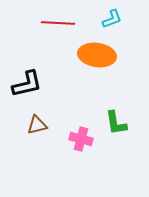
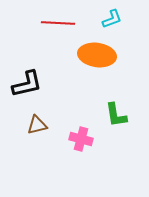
green L-shape: moved 8 px up
